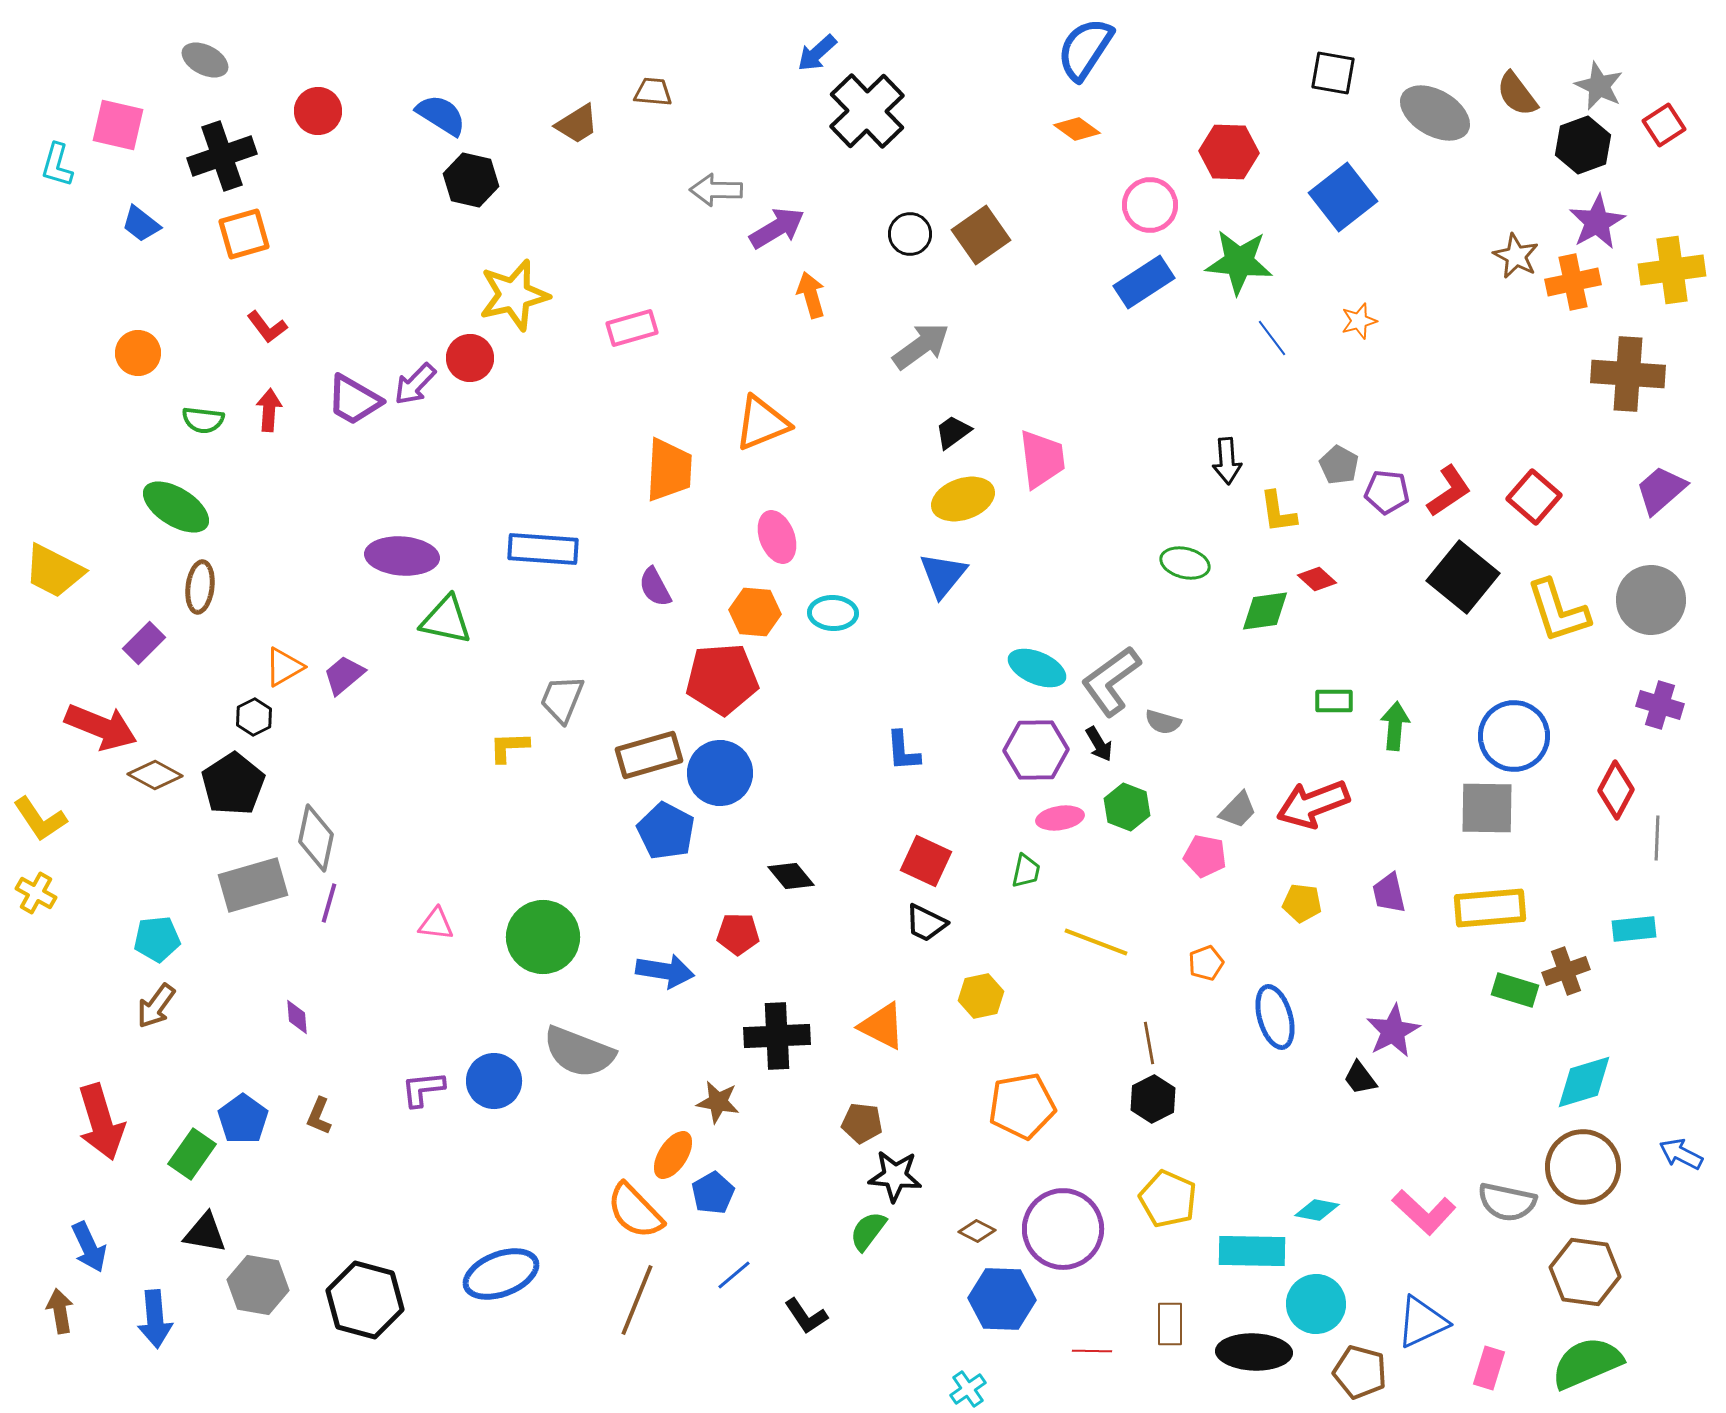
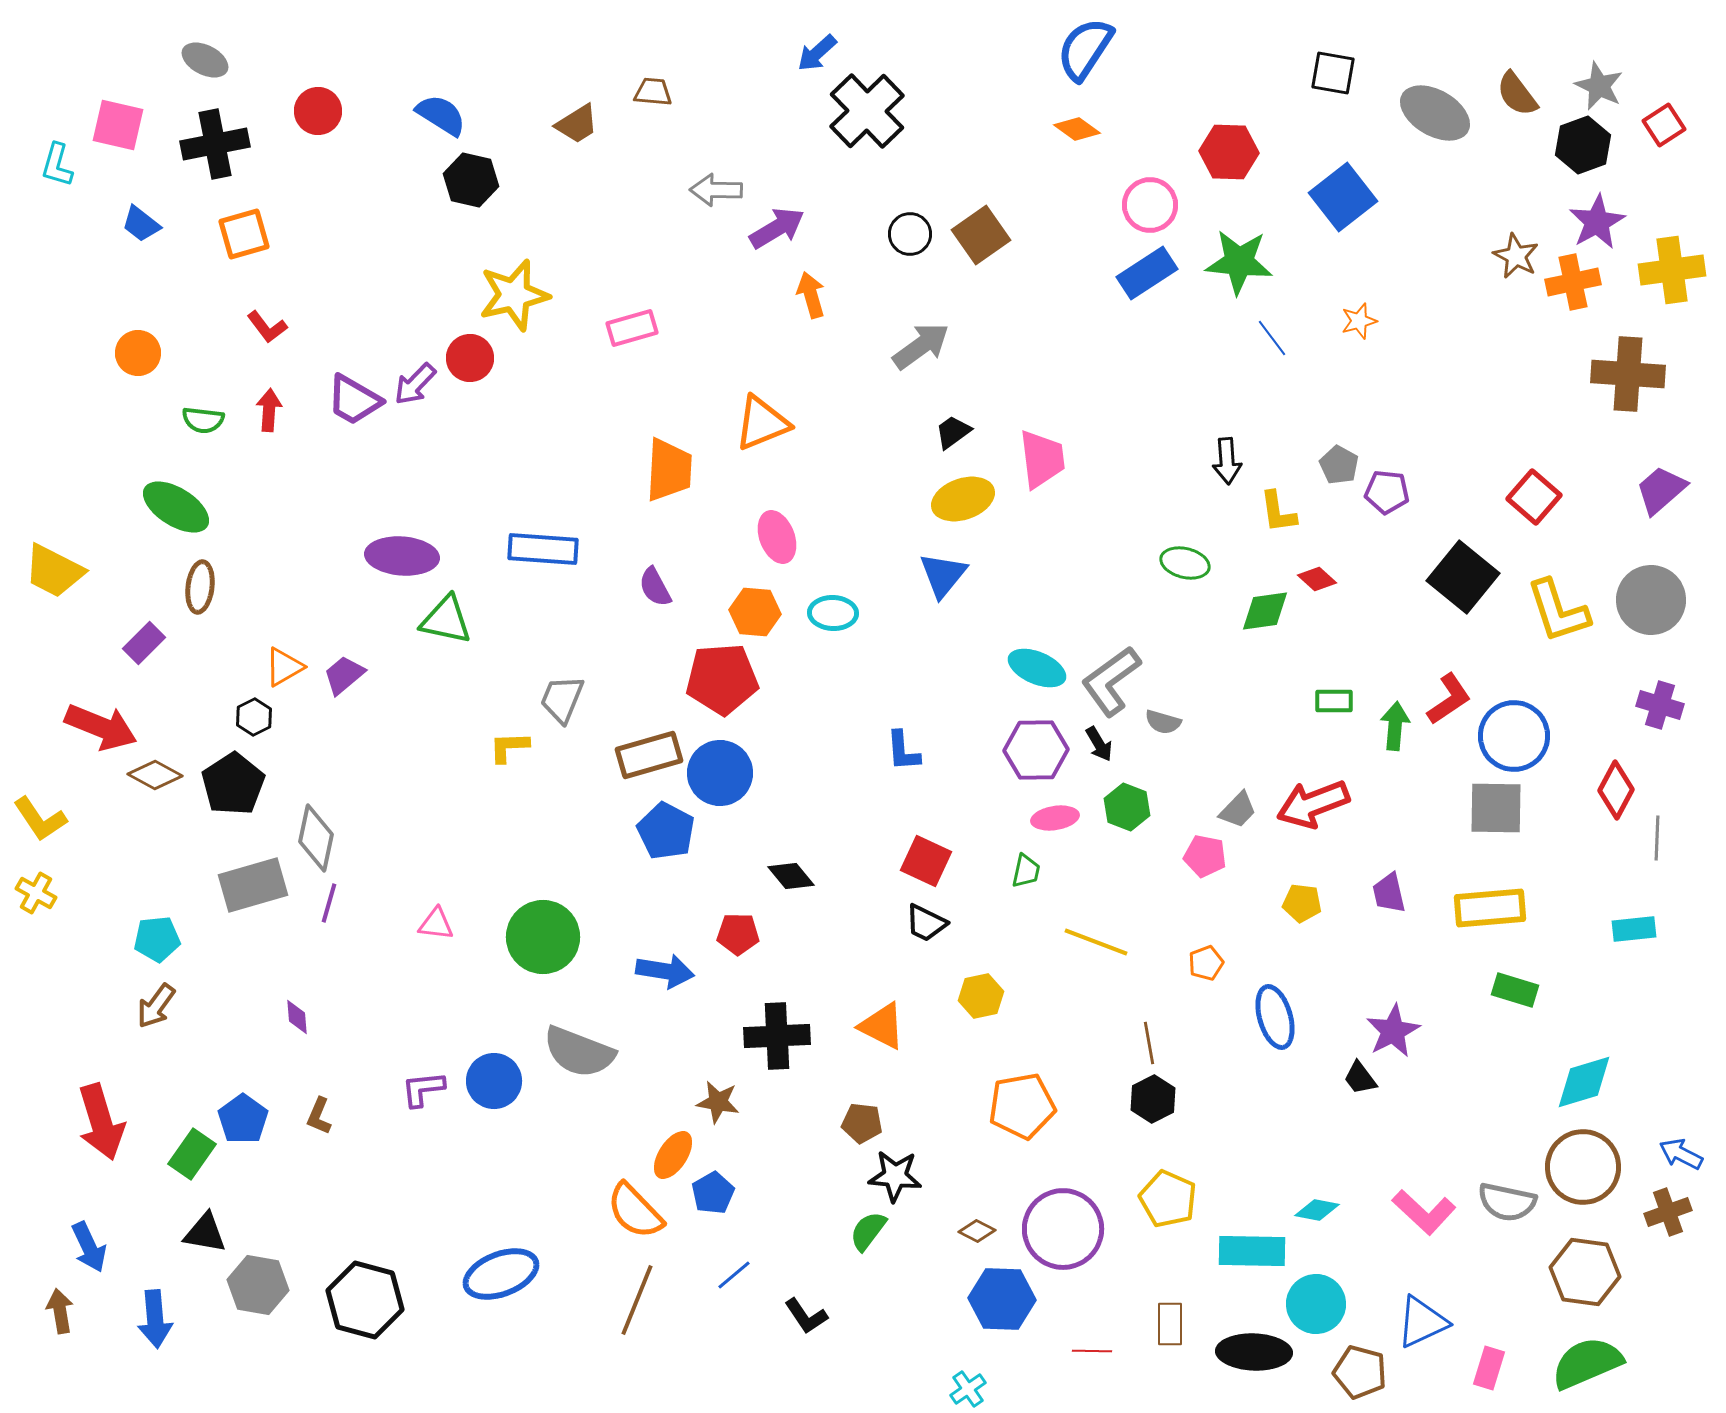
black cross at (222, 156): moved 7 px left, 12 px up; rotated 8 degrees clockwise
blue rectangle at (1144, 282): moved 3 px right, 9 px up
red L-shape at (1449, 491): moved 208 px down
gray square at (1487, 808): moved 9 px right
pink ellipse at (1060, 818): moved 5 px left
brown cross at (1566, 971): moved 102 px right, 241 px down
